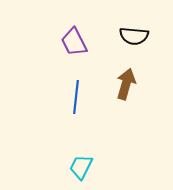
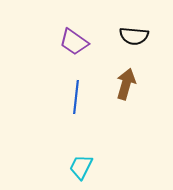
purple trapezoid: rotated 28 degrees counterclockwise
